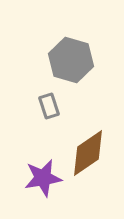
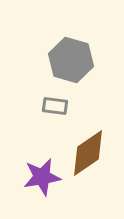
gray rectangle: moved 6 px right; rotated 65 degrees counterclockwise
purple star: moved 1 px left, 1 px up
